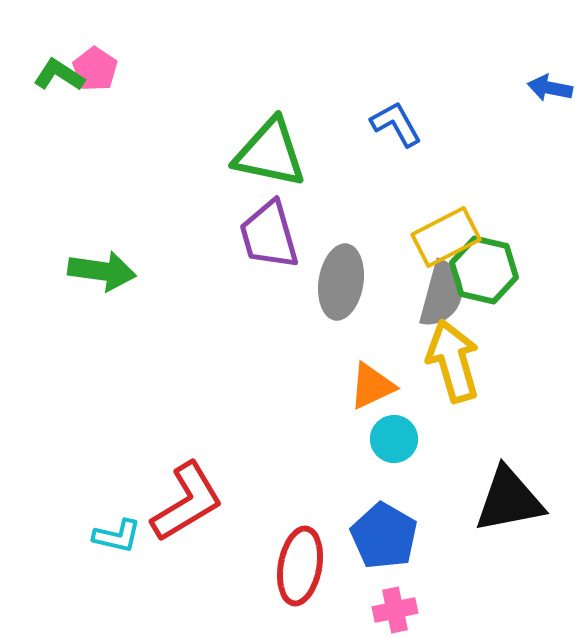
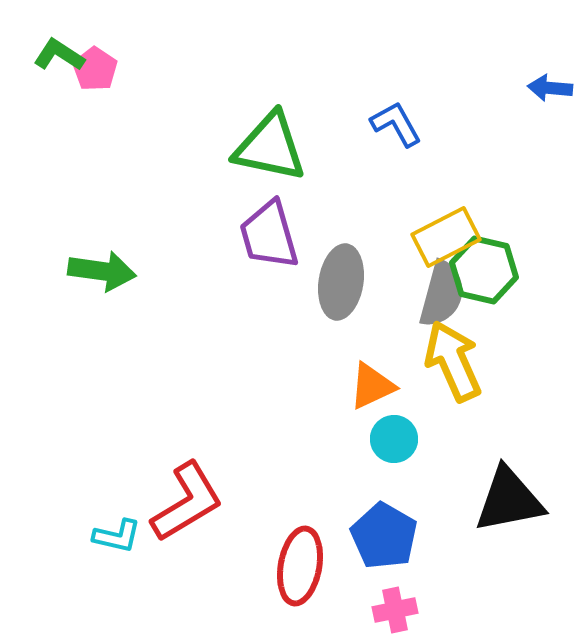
green L-shape: moved 20 px up
blue arrow: rotated 6 degrees counterclockwise
green triangle: moved 6 px up
yellow arrow: rotated 8 degrees counterclockwise
